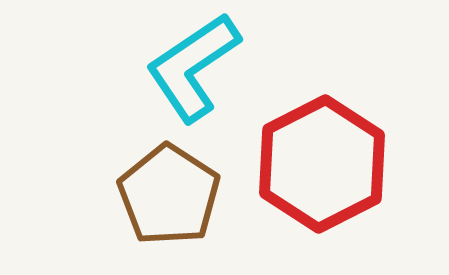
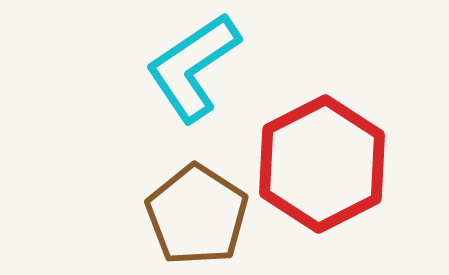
brown pentagon: moved 28 px right, 20 px down
